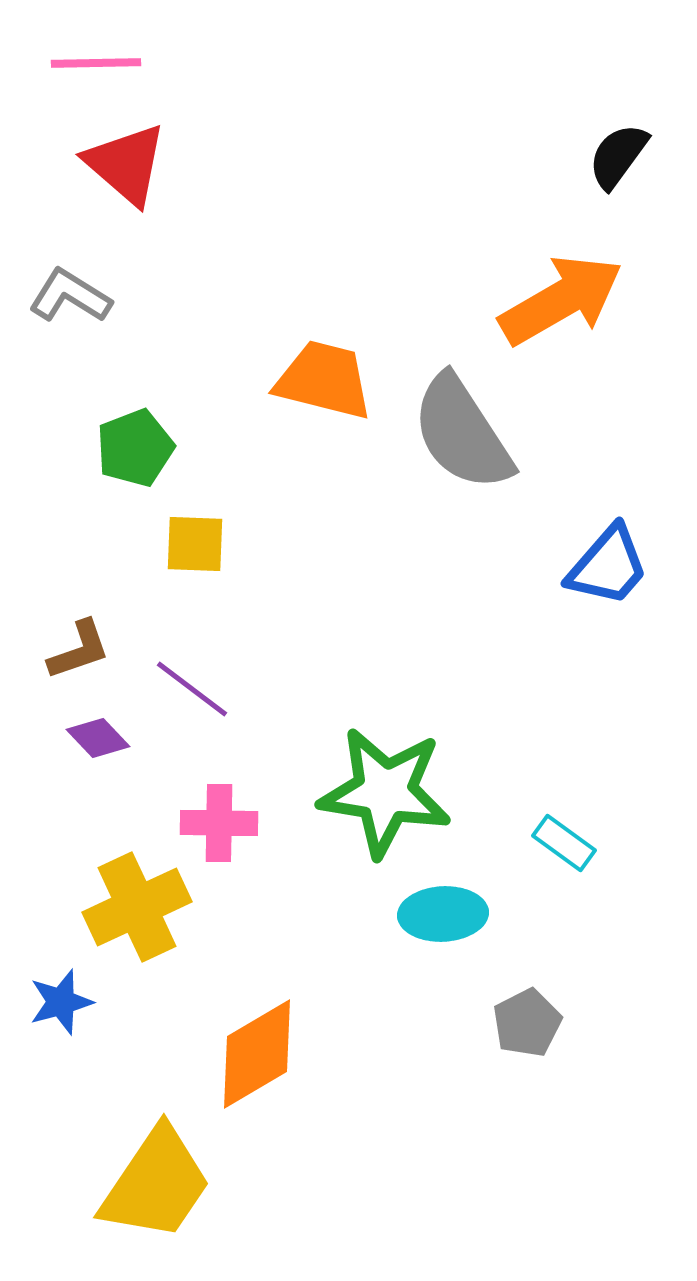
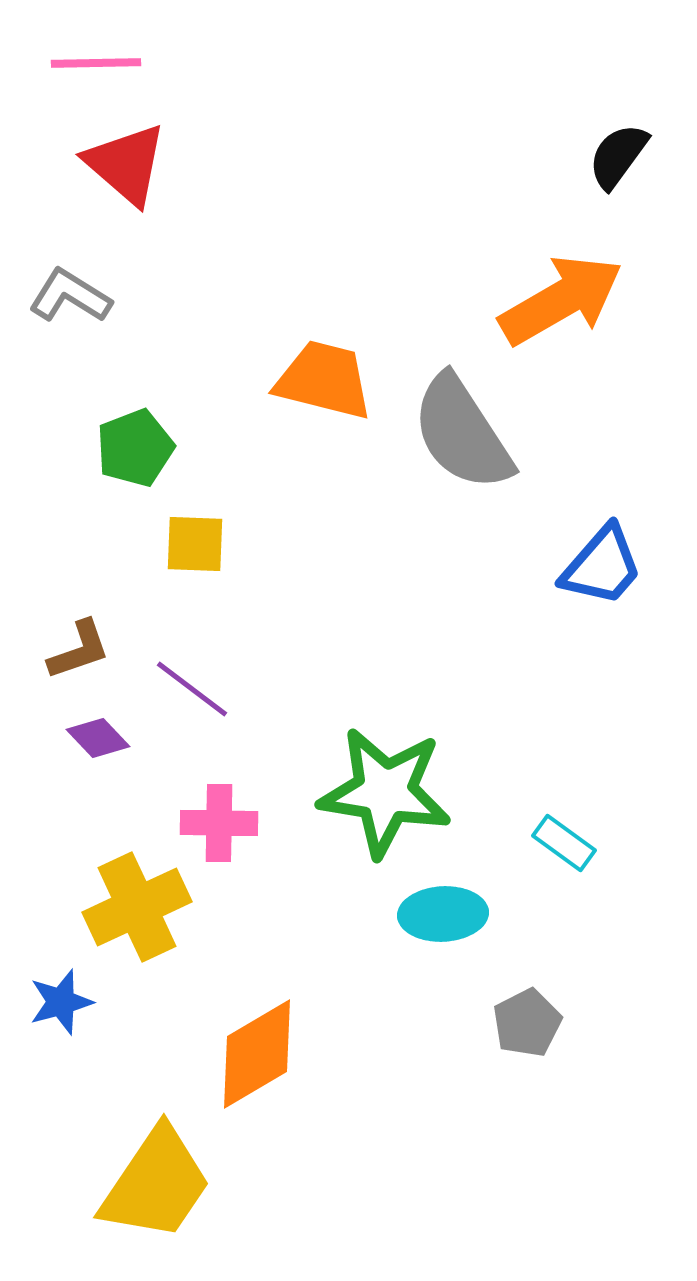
blue trapezoid: moved 6 px left
